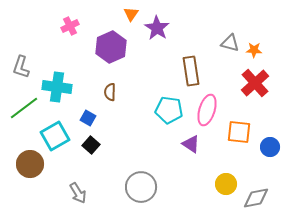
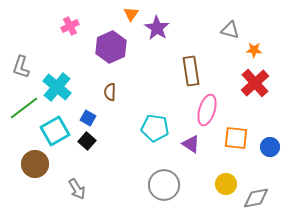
gray triangle: moved 13 px up
cyan cross: rotated 32 degrees clockwise
cyan pentagon: moved 14 px left, 18 px down
orange square: moved 3 px left, 6 px down
cyan square: moved 5 px up
black square: moved 4 px left, 4 px up
brown circle: moved 5 px right
gray circle: moved 23 px right, 2 px up
gray arrow: moved 1 px left, 4 px up
